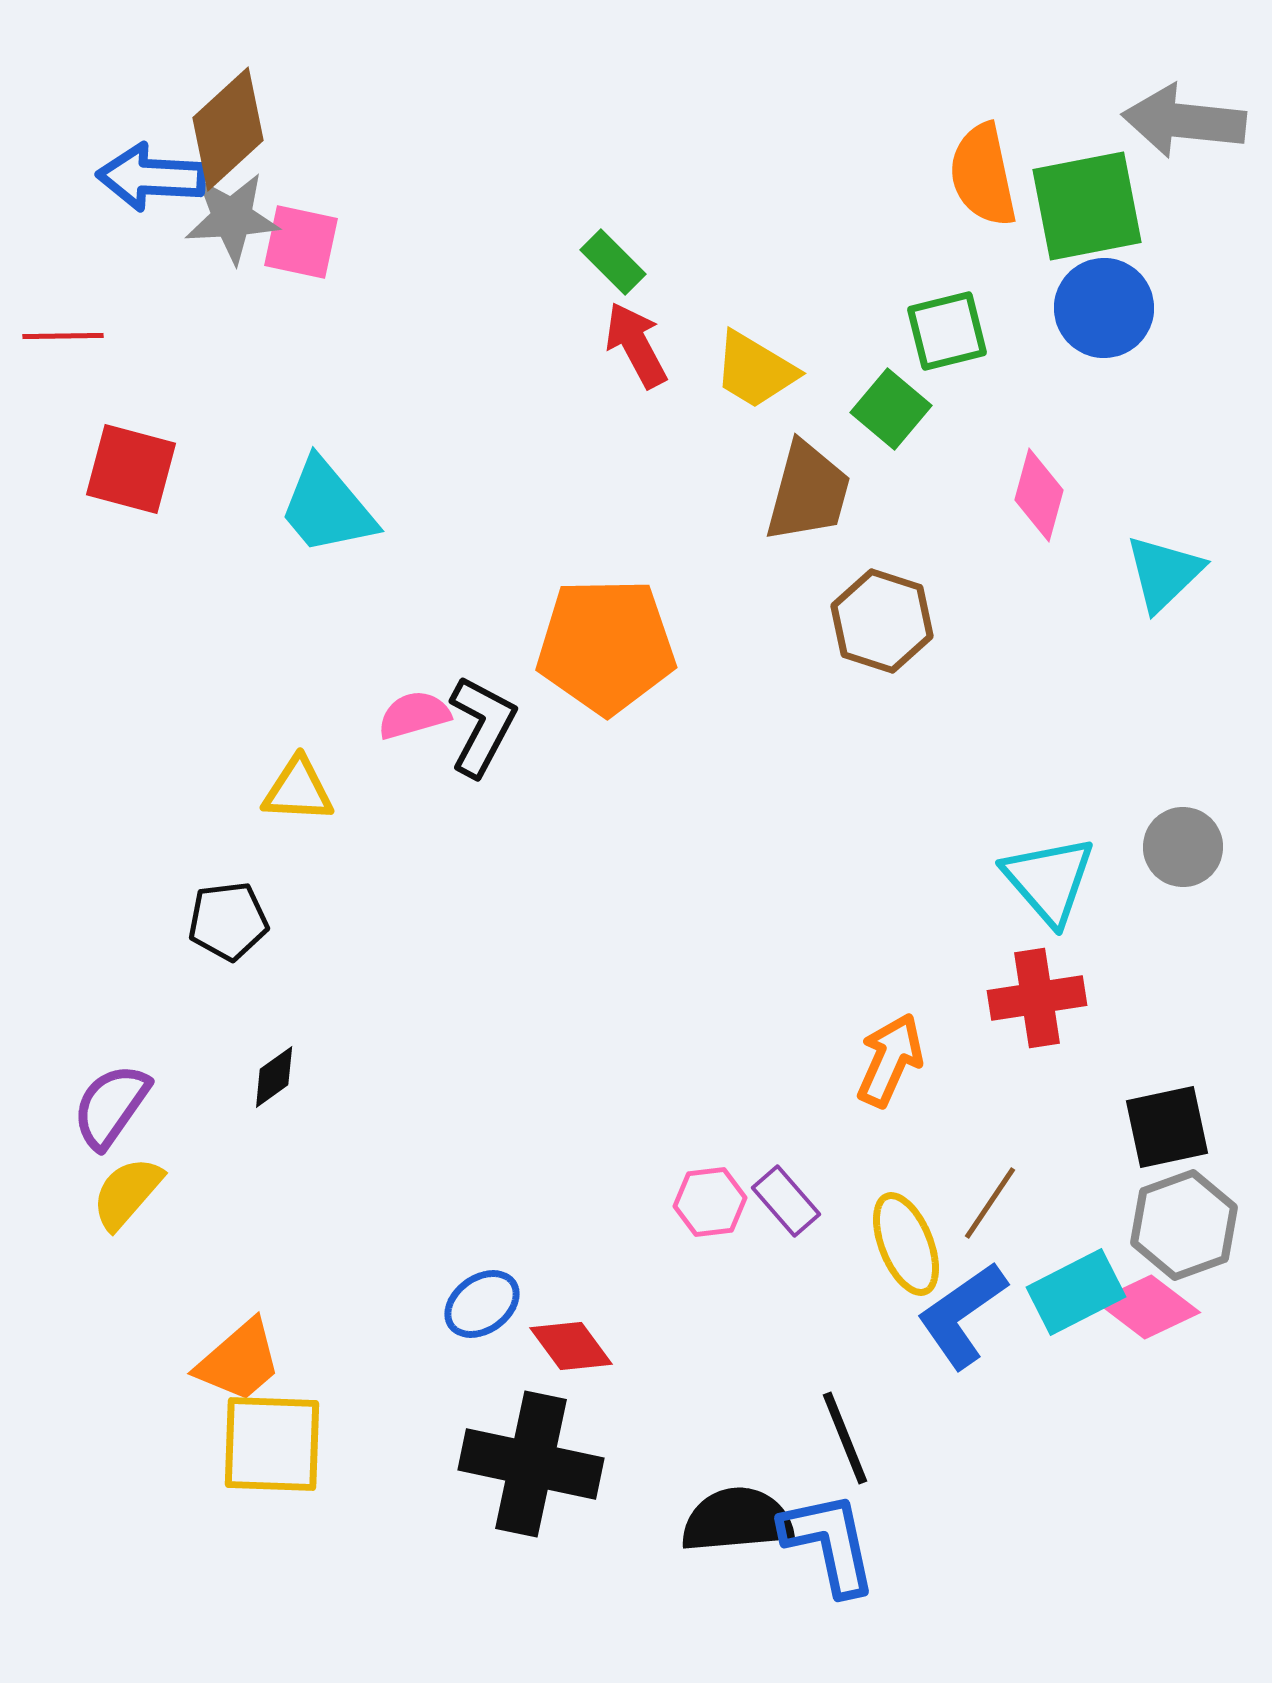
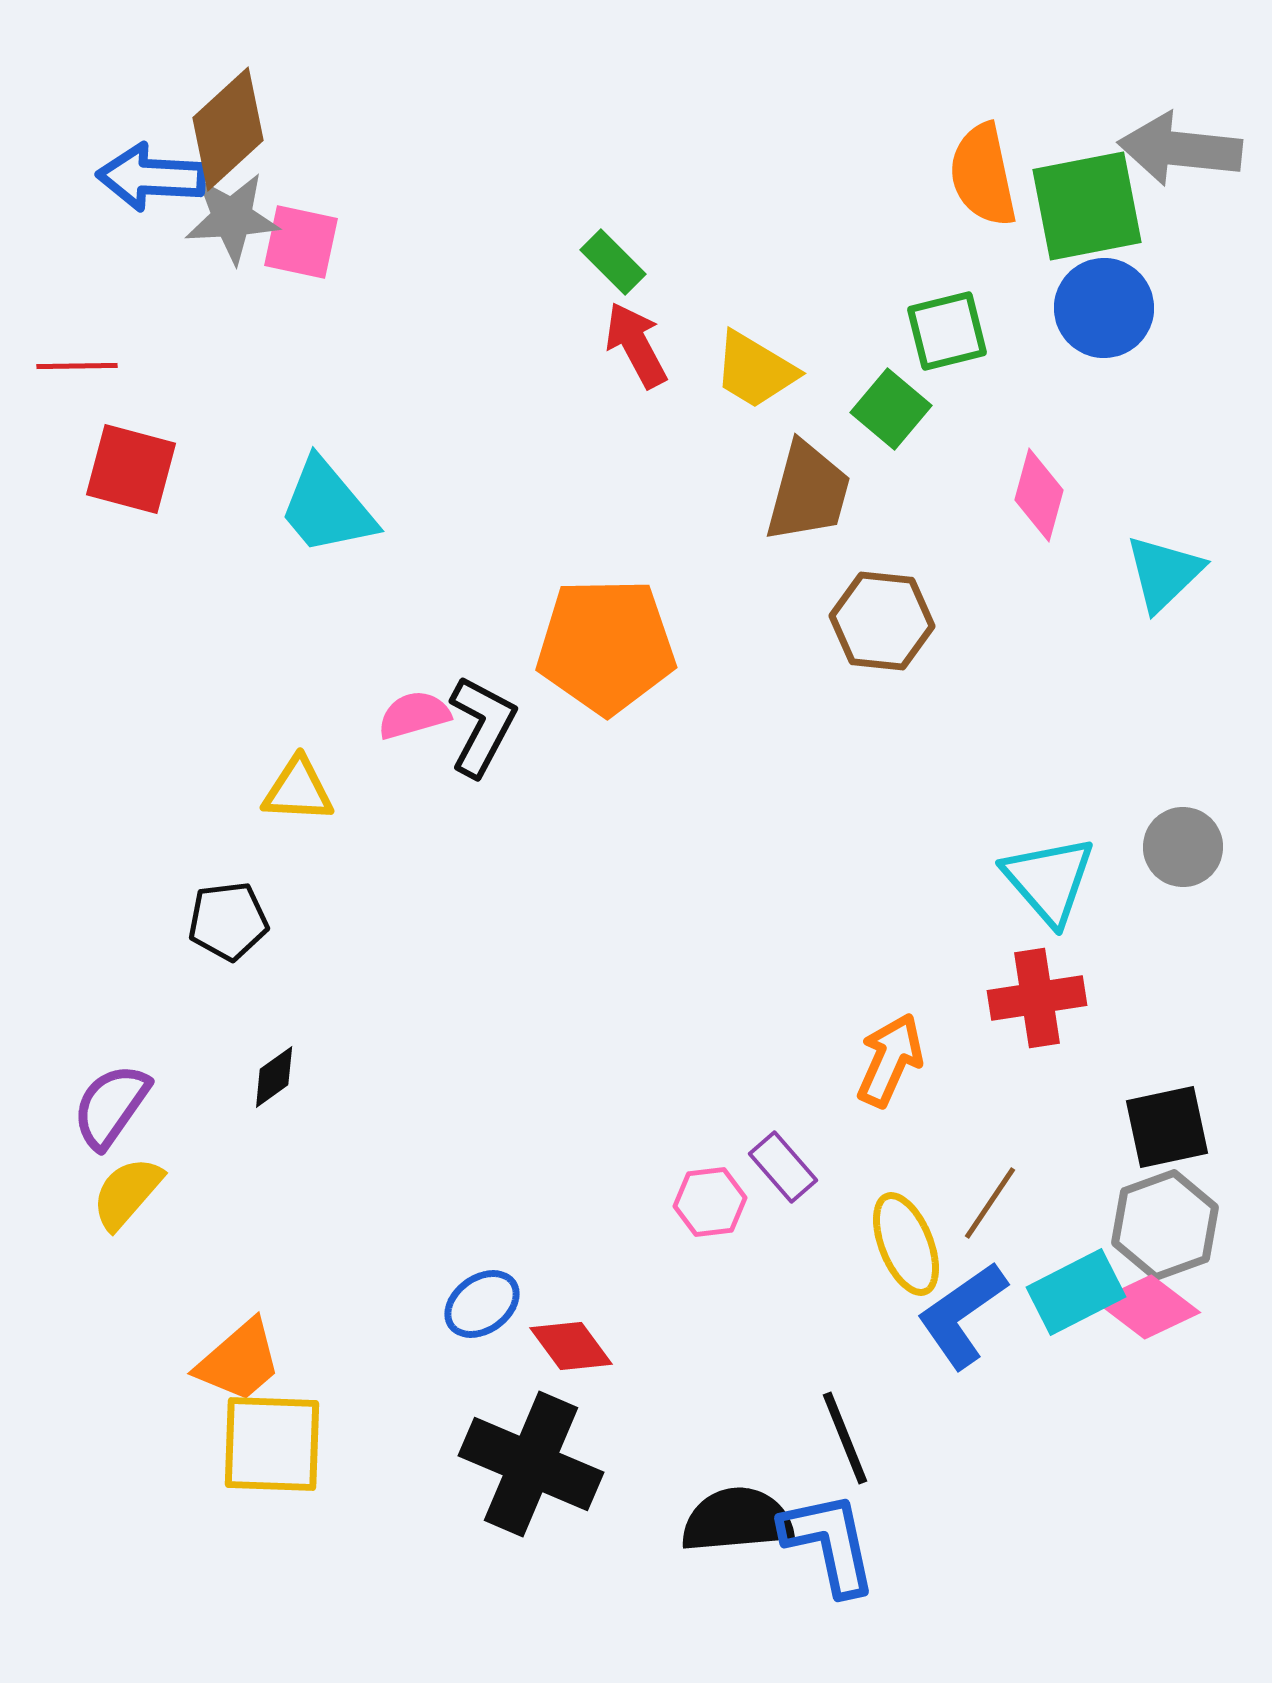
gray arrow at (1184, 121): moved 4 px left, 28 px down
red line at (63, 336): moved 14 px right, 30 px down
brown hexagon at (882, 621): rotated 12 degrees counterclockwise
purple rectangle at (786, 1201): moved 3 px left, 34 px up
gray hexagon at (1184, 1225): moved 19 px left
black cross at (531, 1464): rotated 11 degrees clockwise
